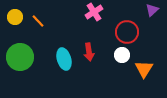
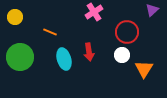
orange line: moved 12 px right, 11 px down; rotated 24 degrees counterclockwise
